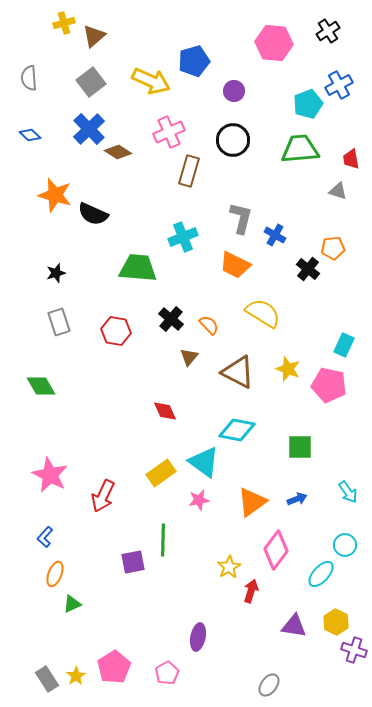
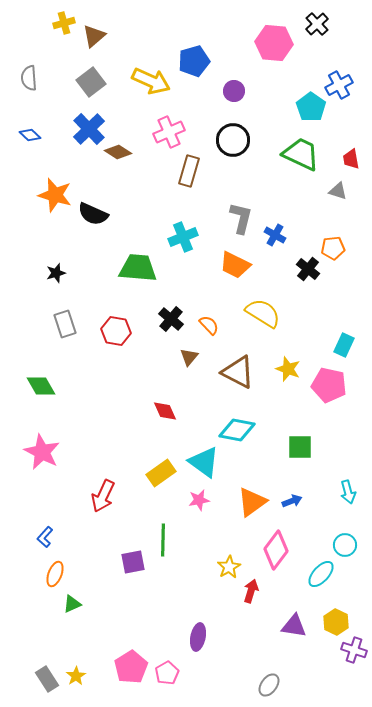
black cross at (328, 31): moved 11 px left, 7 px up; rotated 10 degrees counterclockwise
cyan pentagon at (308, 104): moved 3 px right, 3 px down; rotated 16 degrees counterclockwise
green trapezoid at (300, 149): moved 1 px right, 5 px down; rotated 30 degrees clockwise
gray rectangle at (59, 322): moved 6 px right, 2 px down
pink star at (50, 475): moved 8 px left, 23 px up
cyan arrow at (348, 492): rotated 20 degrees clockwise
blue arrow at (297, 499): moved 5 px left, 2 px down
pink pentagon at (114, 667): moved 17 px right
